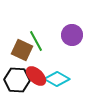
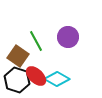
purple circle: moved 4 px left, 2 px down
brown square: moved 4 px left, 6 px down; rotated 10 degrees clockwise
black hexagon: rotated 15 degrees clockwise
